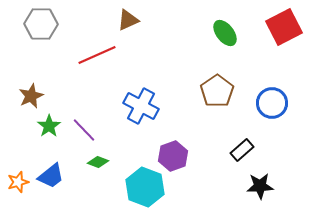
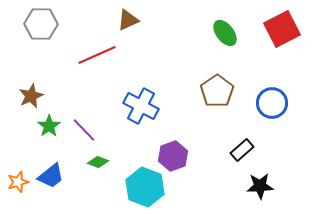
red square: moved 2 px left, 2 px down
